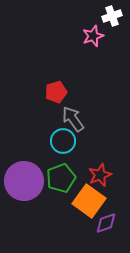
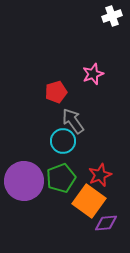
pink star: moved 38 px down
gray arrow: moved 2 px down
purple diamond: rotated 15 degrees clockwise
